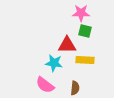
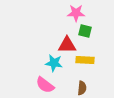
pink star: moved 5 px left
brown semicircle: moved 7 px right
